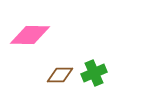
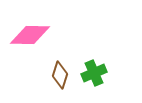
brown diamond: rotated 72 degrees counterclockwise
